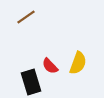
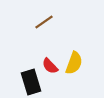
brown line: moved 18 px right, 5 px down
yellow semicircle: moved 4 px left
